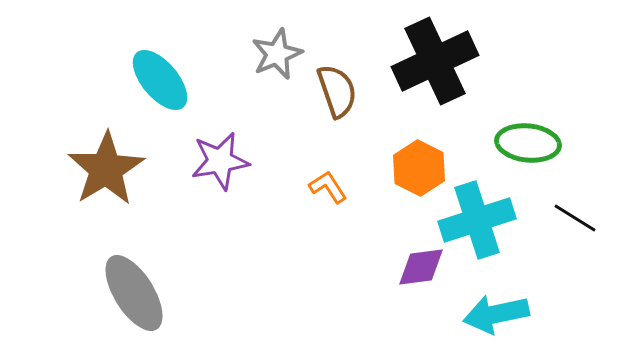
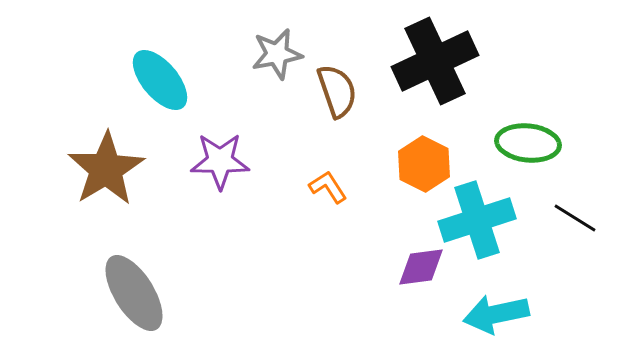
gray star: rotated 12 degrees clockwise
purple star: rotated 10 degrees clockwise
orange hexagon: moved 5 px right, 4 px up
